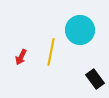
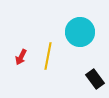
cyan circle: moved 2 px down
yellow line: moved 3 px left, 4 px down
